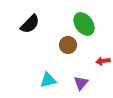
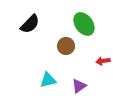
brown circle: moved 2 px left, 1 px down
purple triangle: moved 2 px left, 3 px down; rotated 14 degrees clockwise
